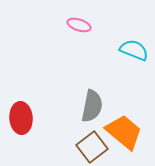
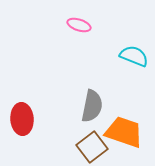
cyan semicircle: moved 6 px down
red ellipse: moved 1 px right, 1 px down
orange trapezoid: rotated 21 degrees counterclockwise
